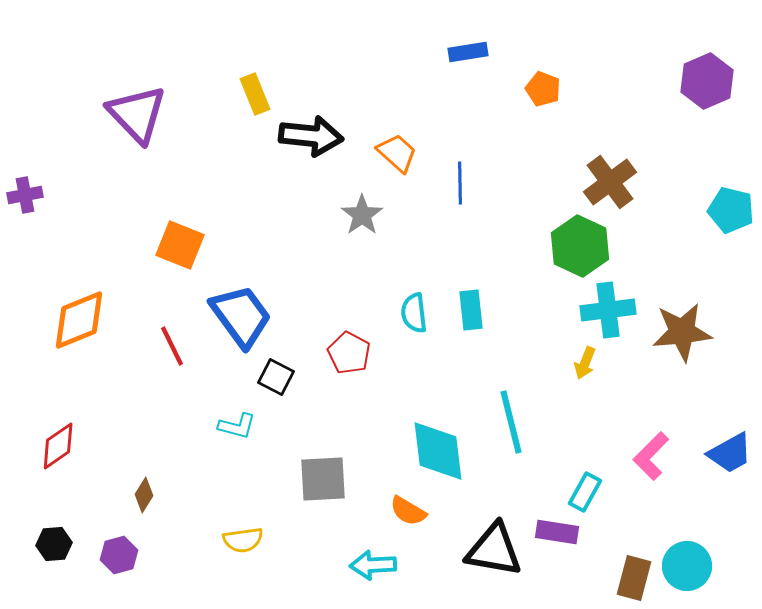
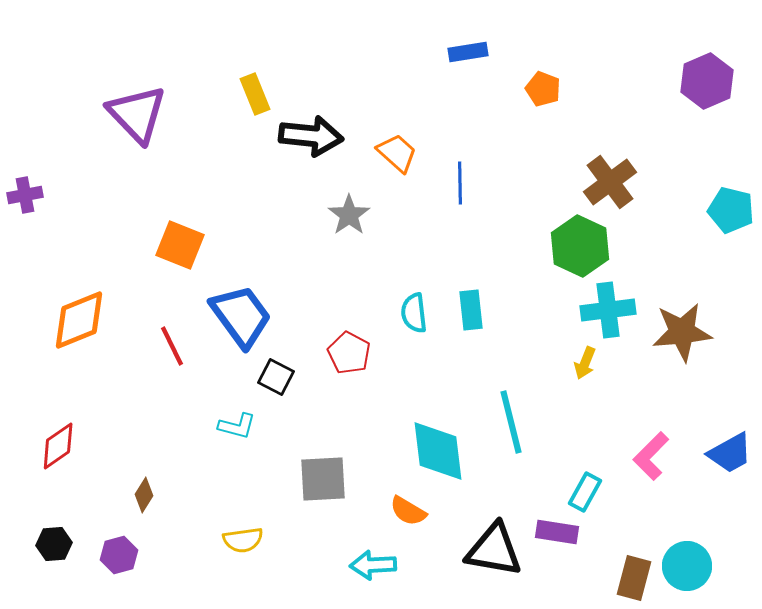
gray star at (362, 215): moved 13 px left
